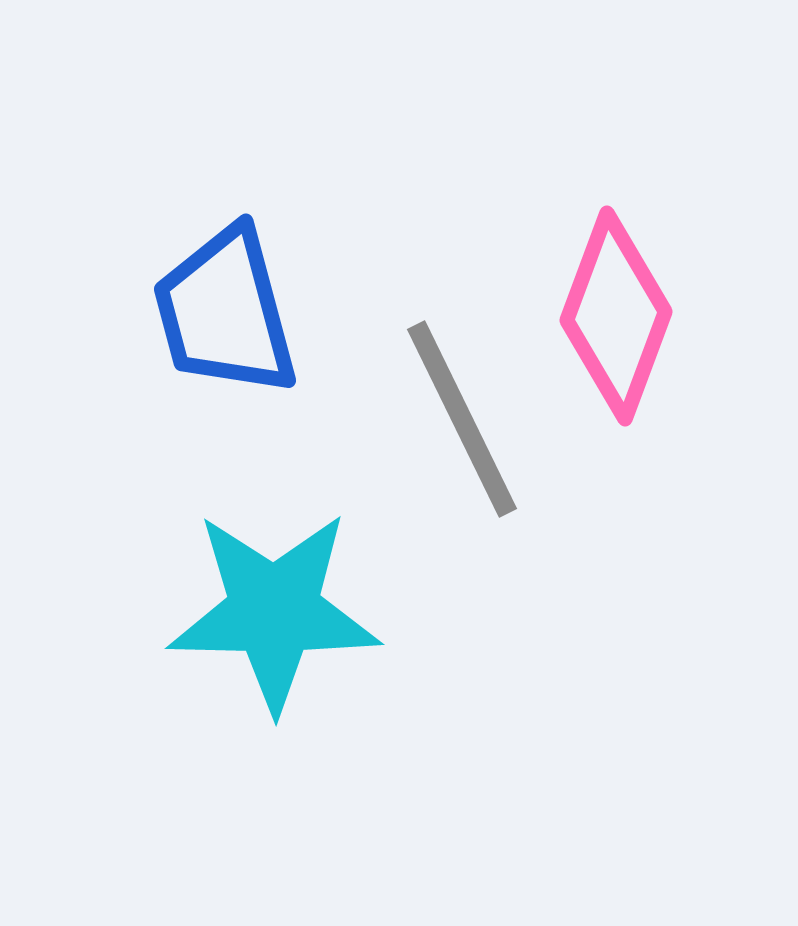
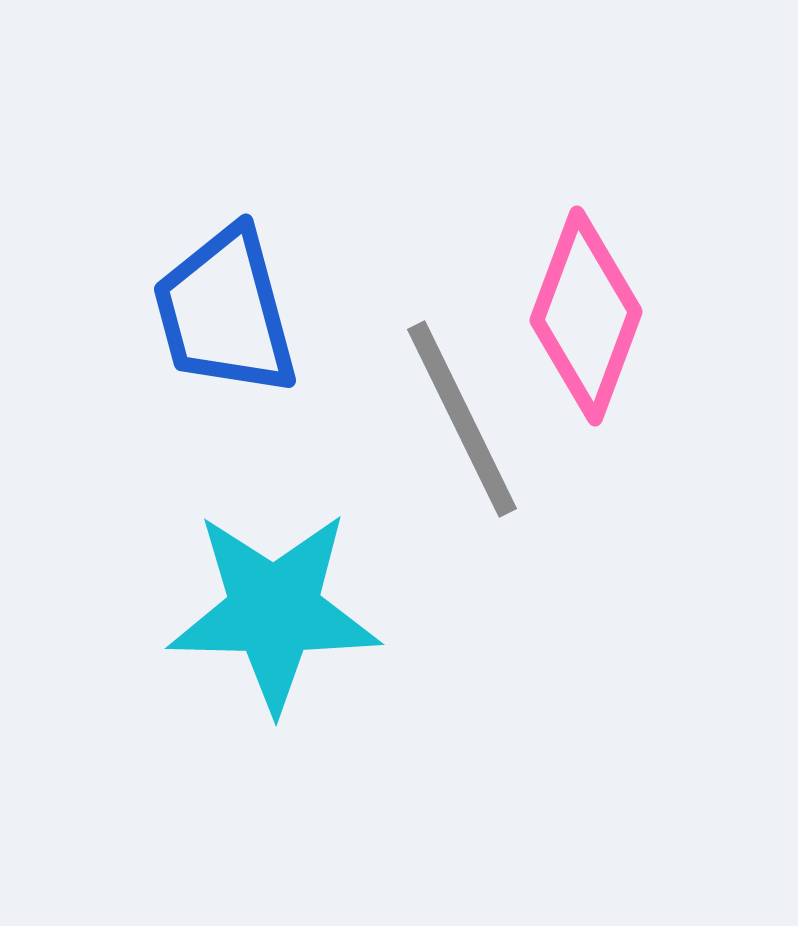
pink diamond: moved 30 px left
